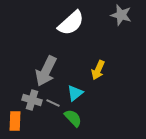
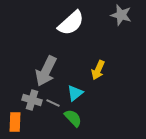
orange rectangle: moved 1 px down
